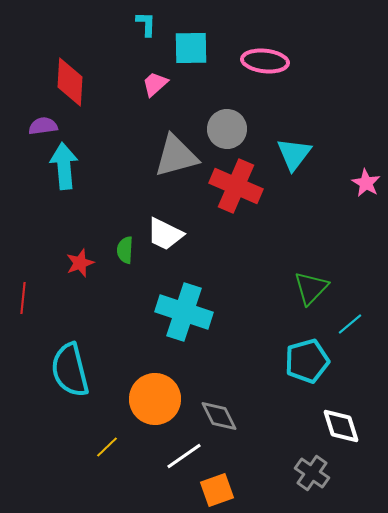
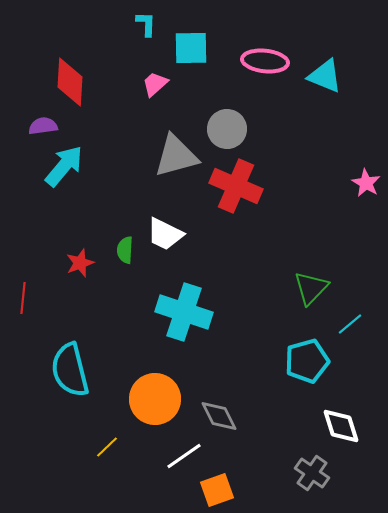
cyan triangle: moved 31 px right, 78 px up; rotated 45 degrees counterclockwise
cyan arrow: rotated 45 degrees clockwise
